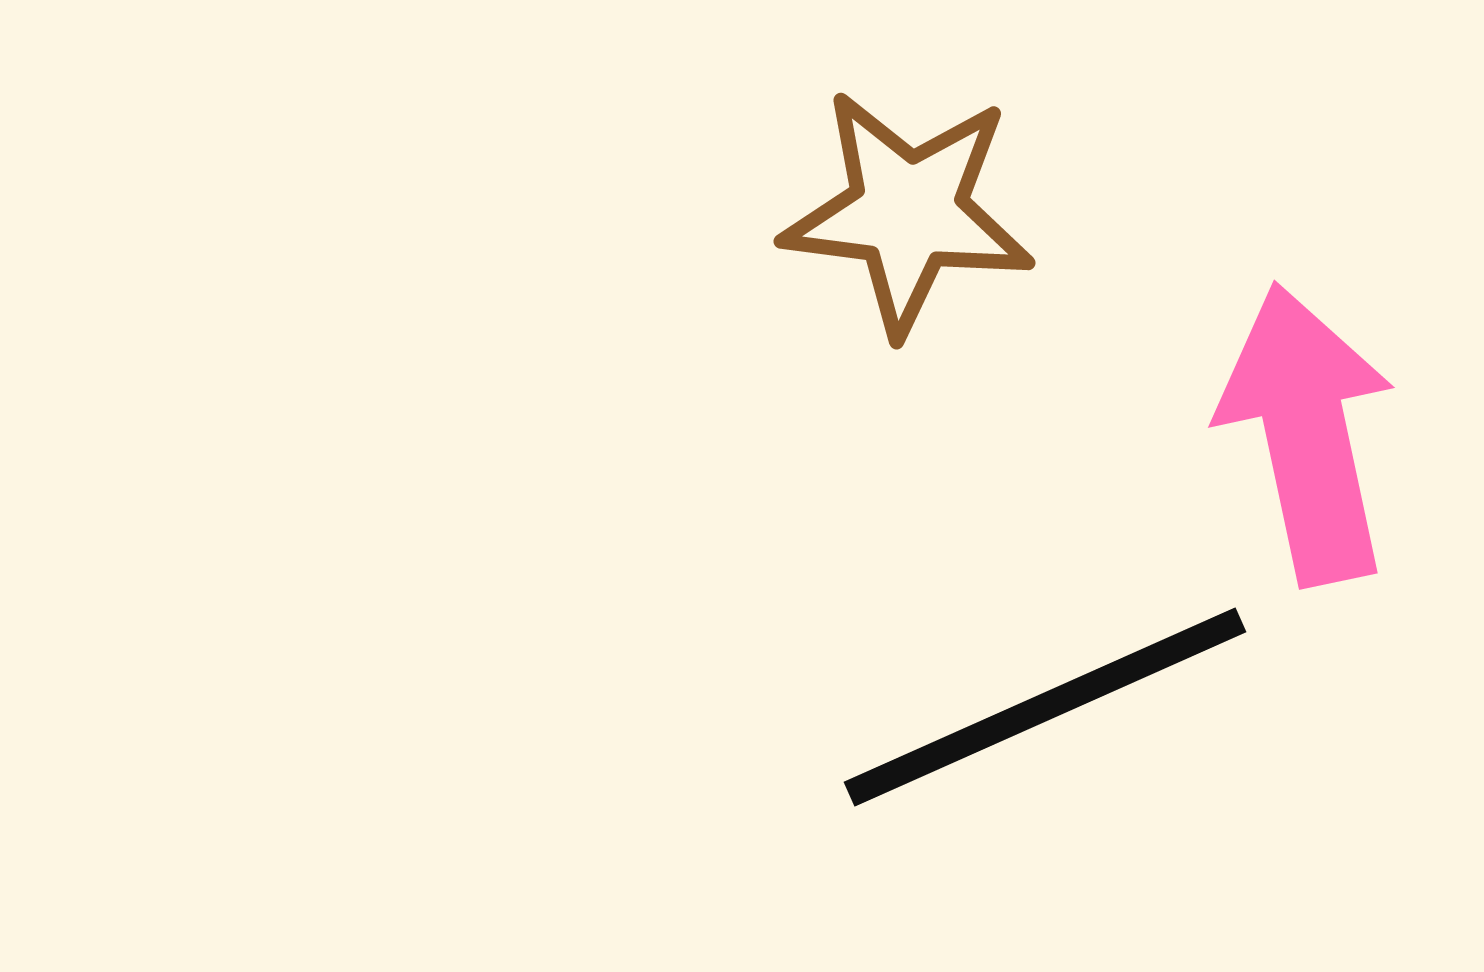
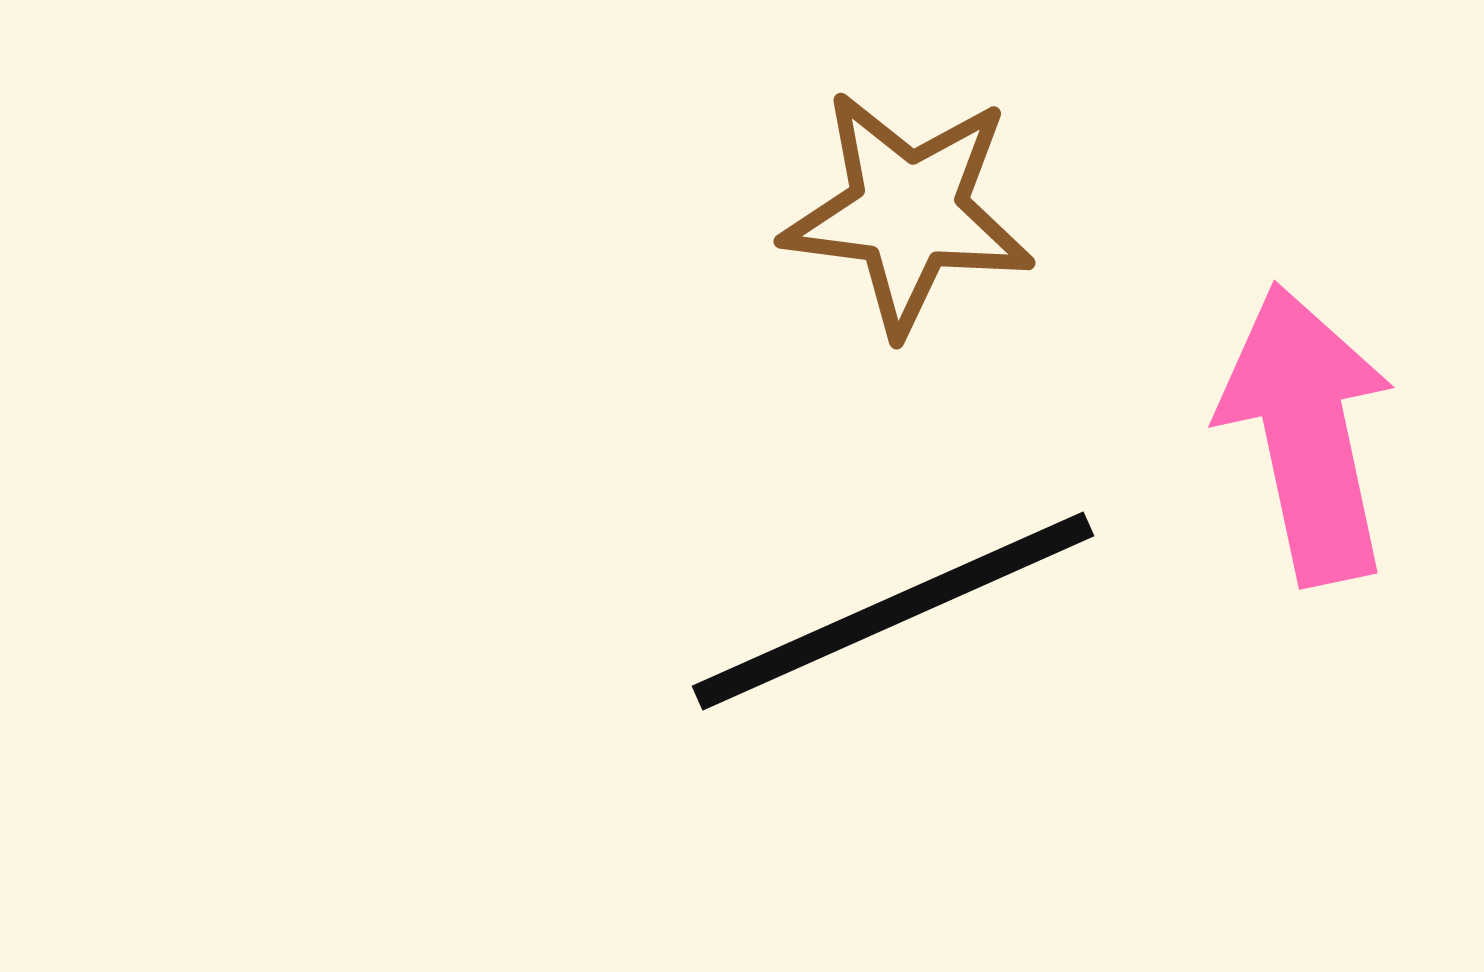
black line: moved 152 px left, 96 px up
